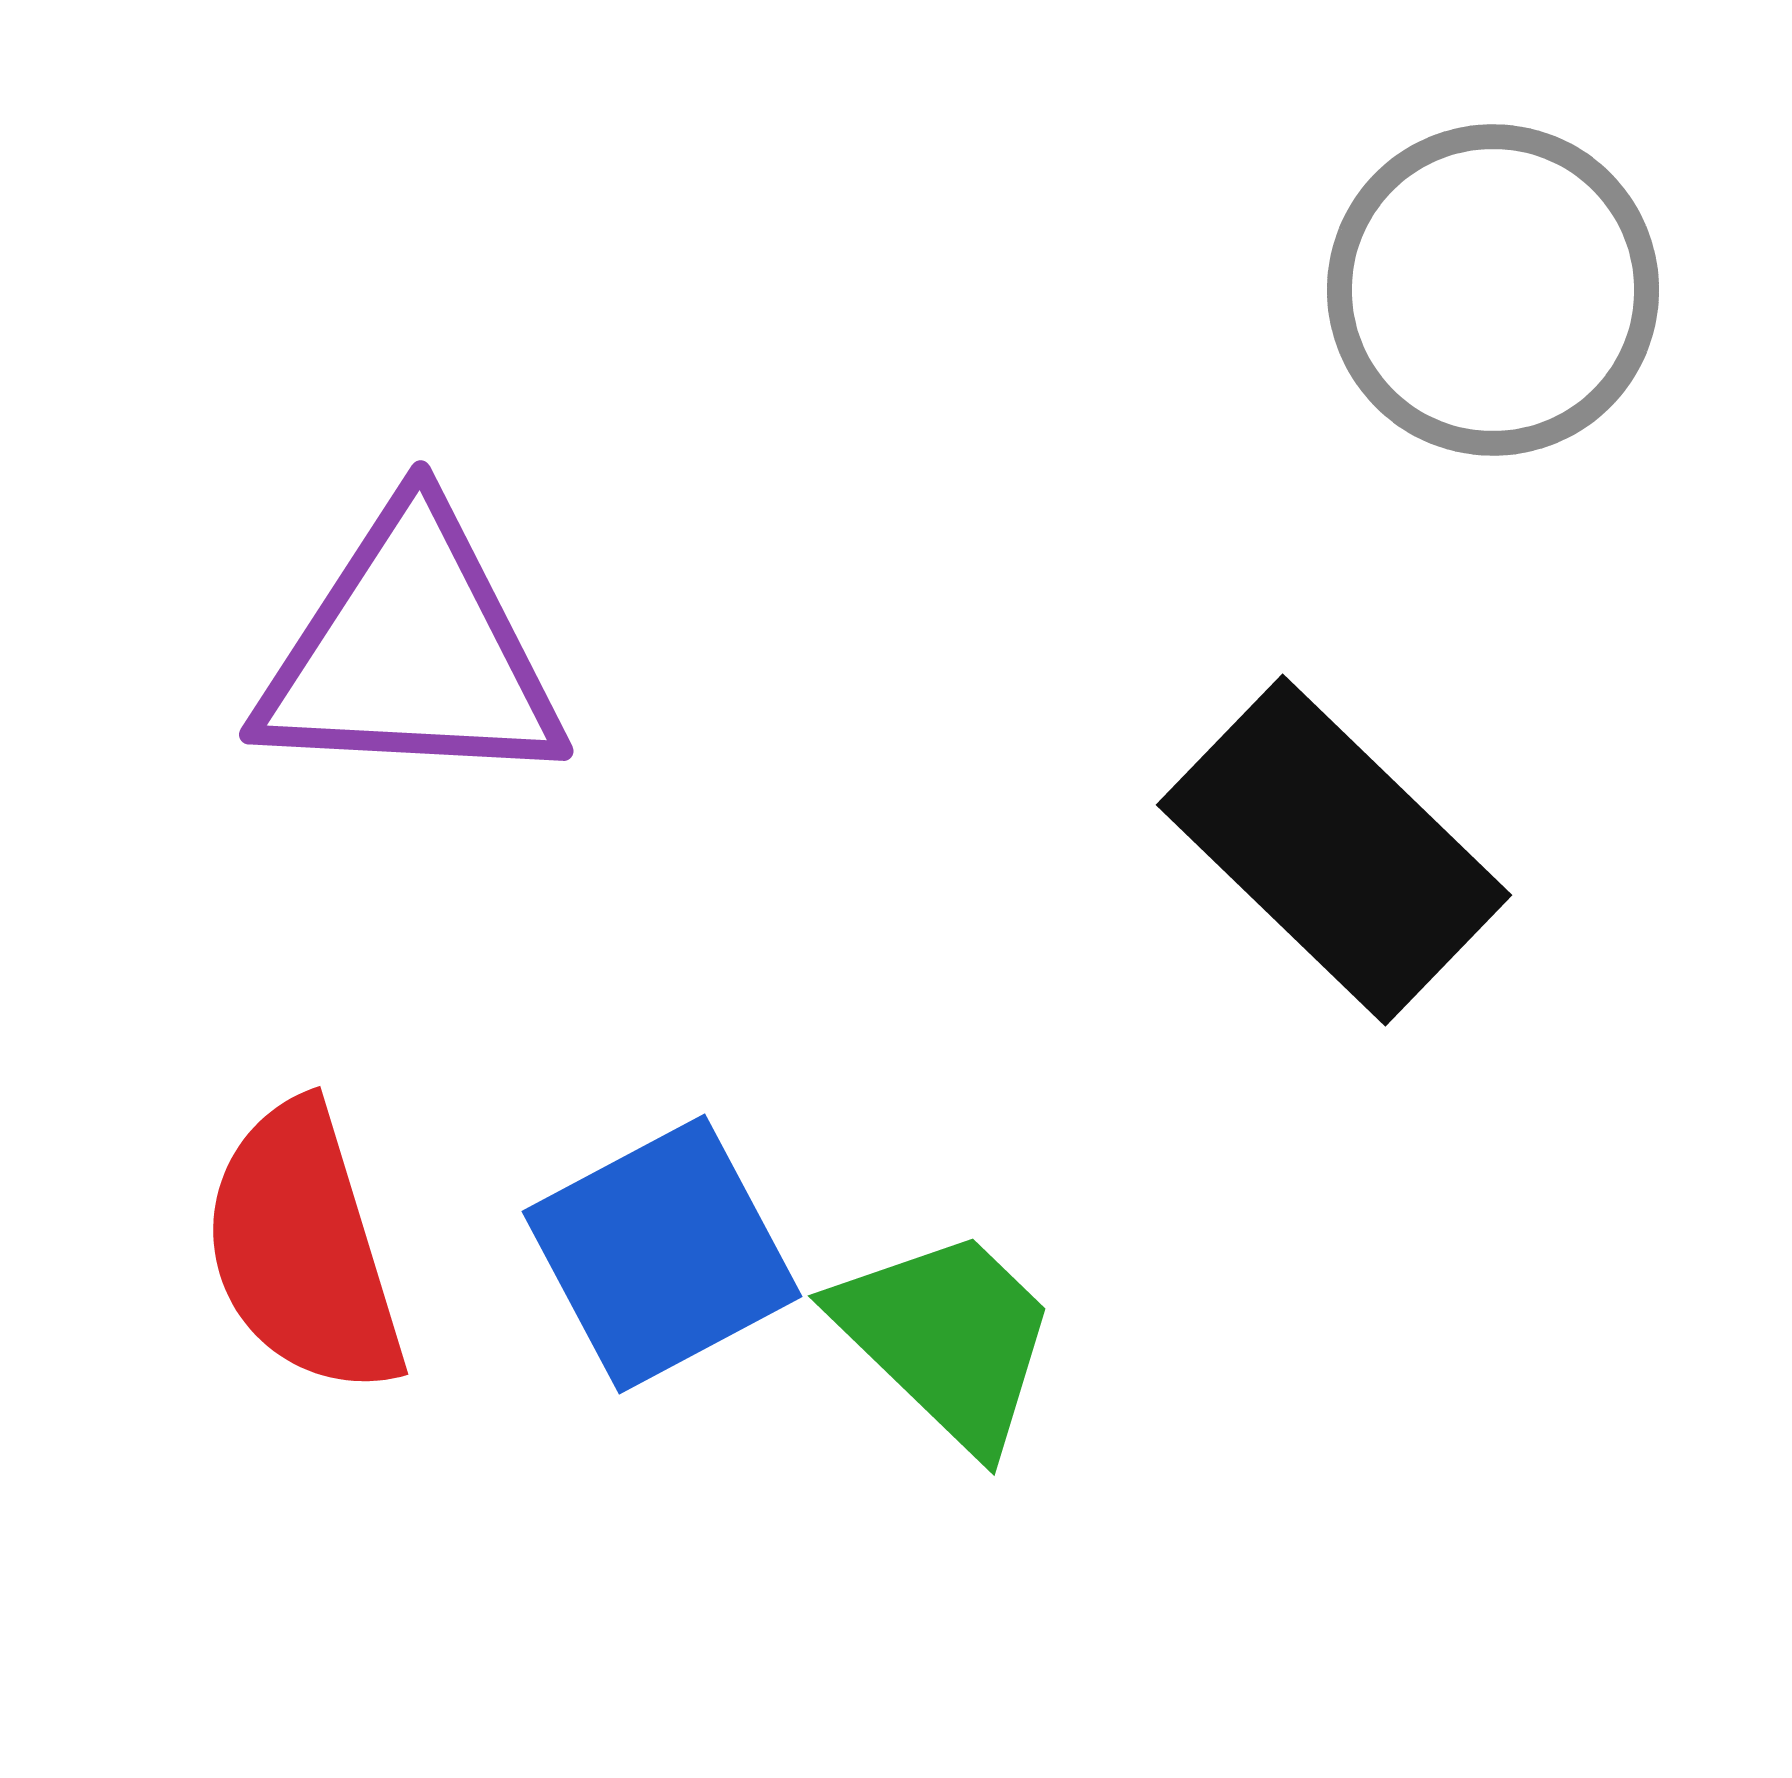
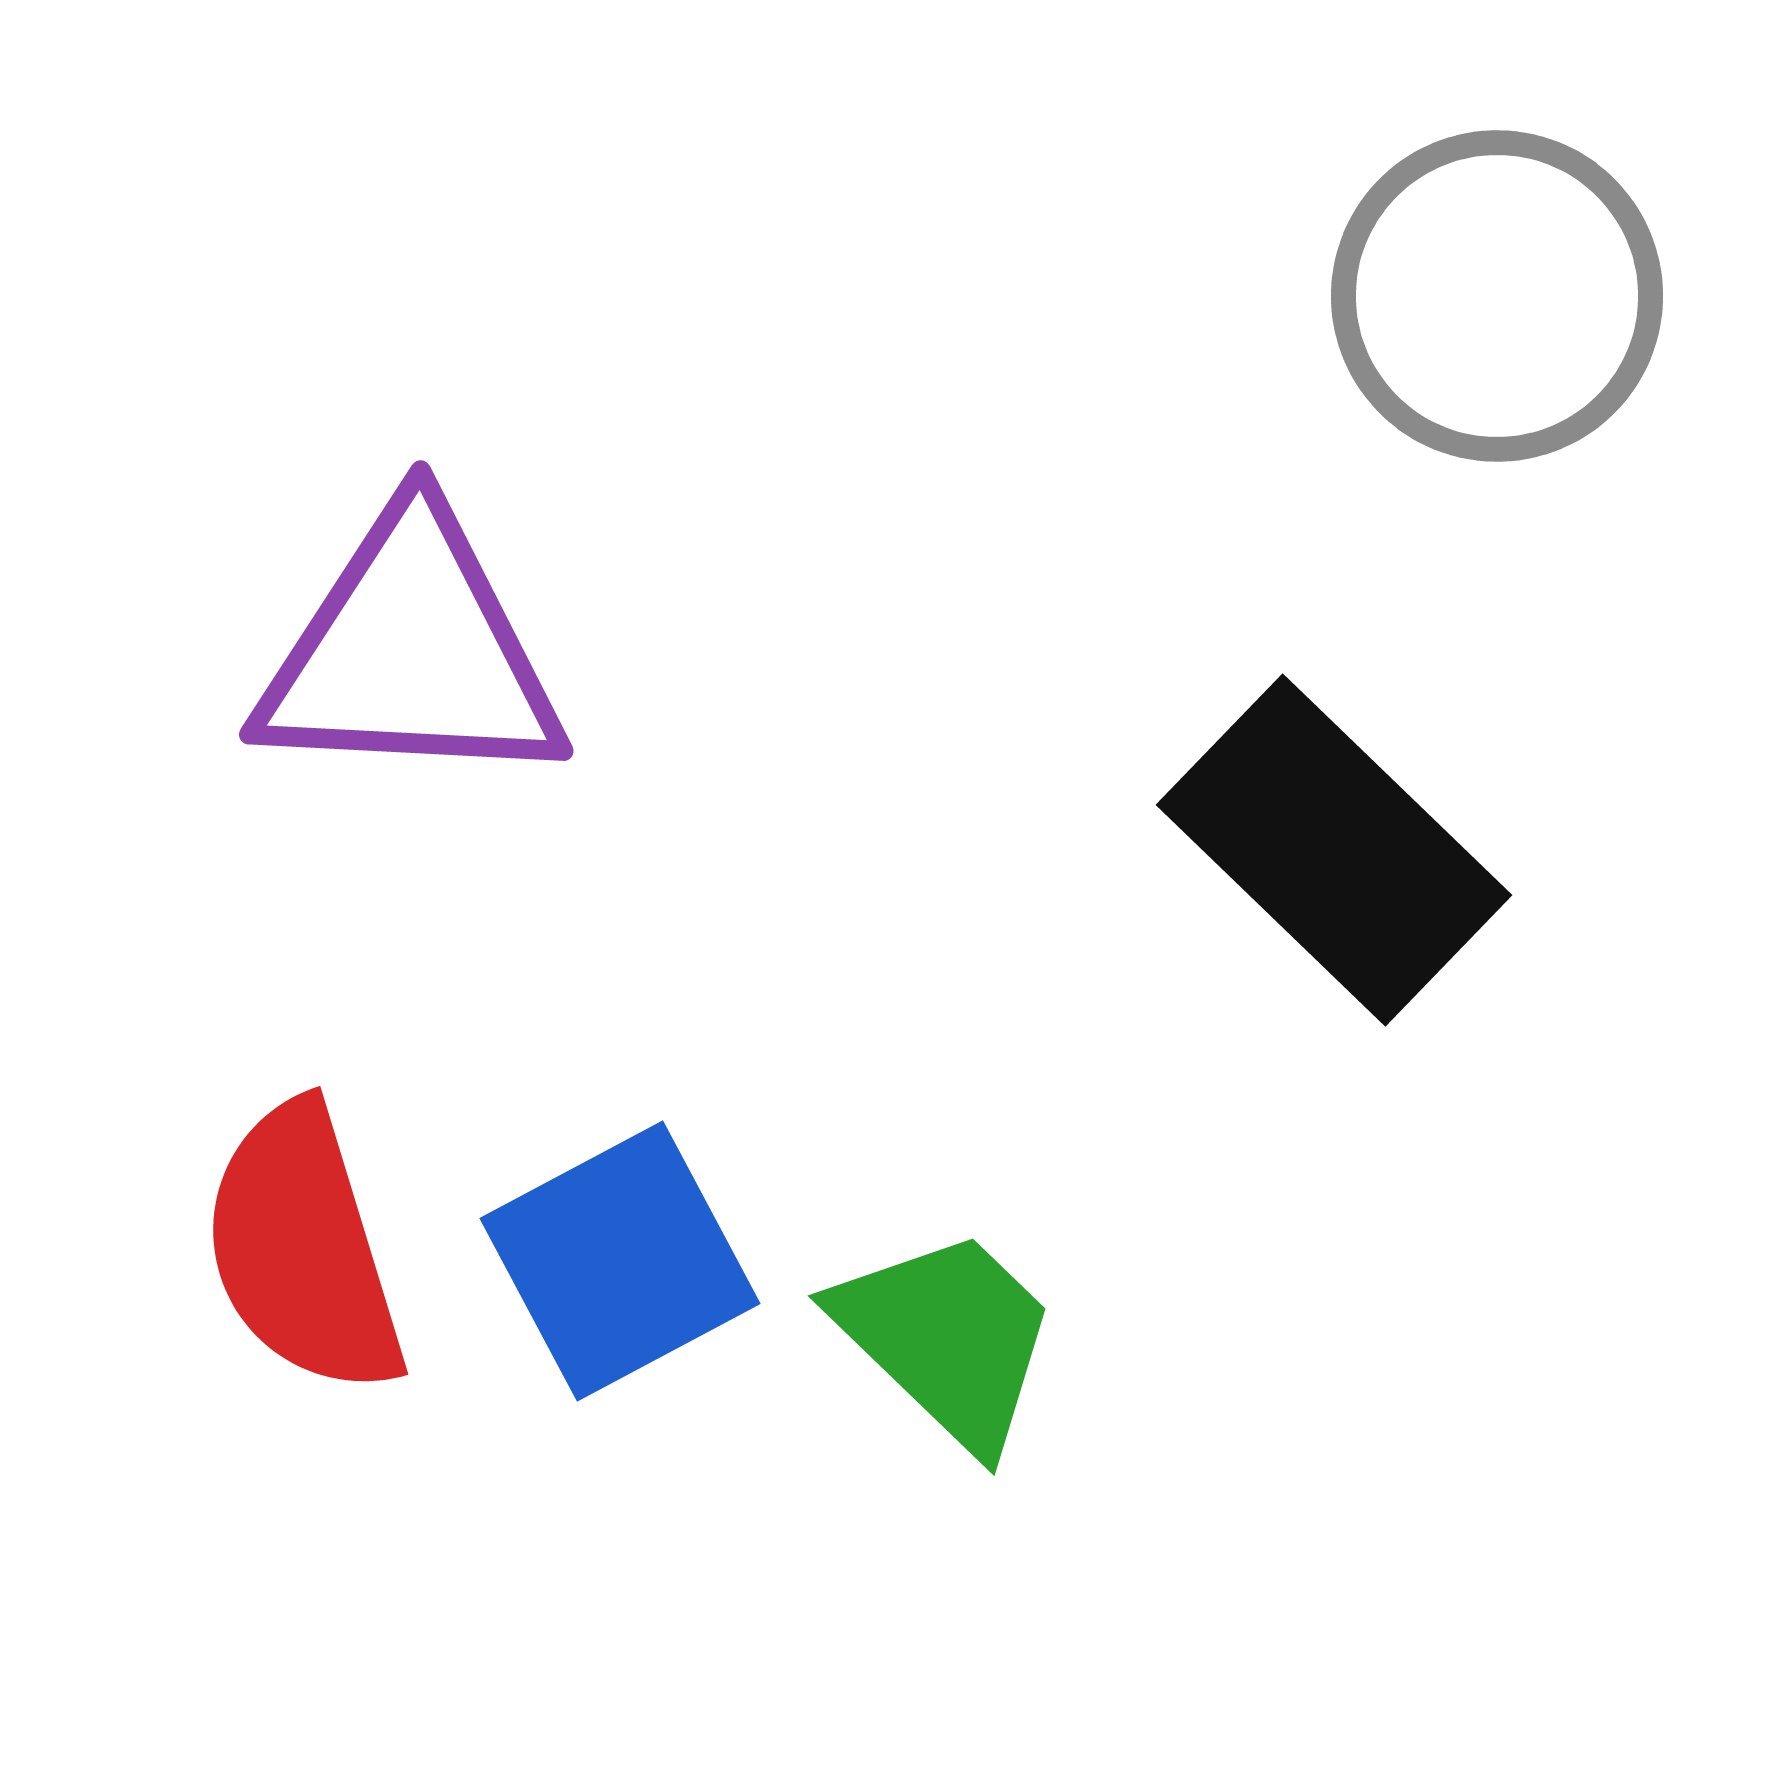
gray circle: moved 4 px right, 6 px down
blue square: moved 42 px left, 7 px down
